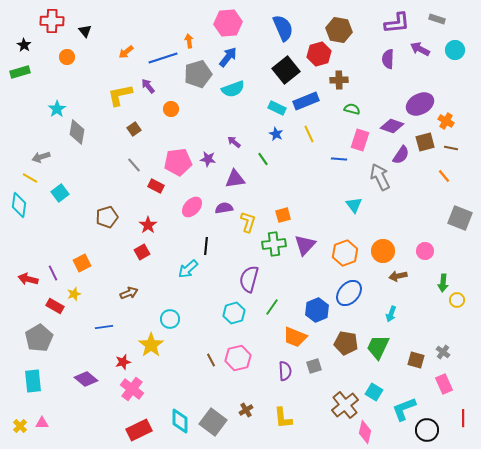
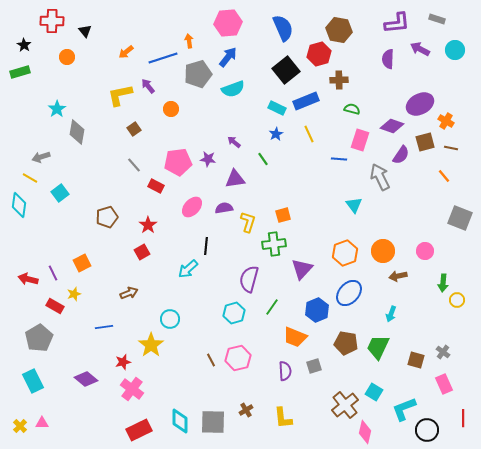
blue star at (276, 134): rotated 16 degrees clockwise
purple triangle at (305, 245): moved 3 px left, 24 px down
cyan rectangle at (33, 381): rotated 20 degrees counterclockwise
gray square at (213, 422): rotated 36 degrees counterclockwise
